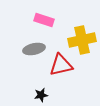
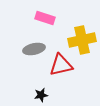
pink rectangle: moved 1 px right, 2 px up
